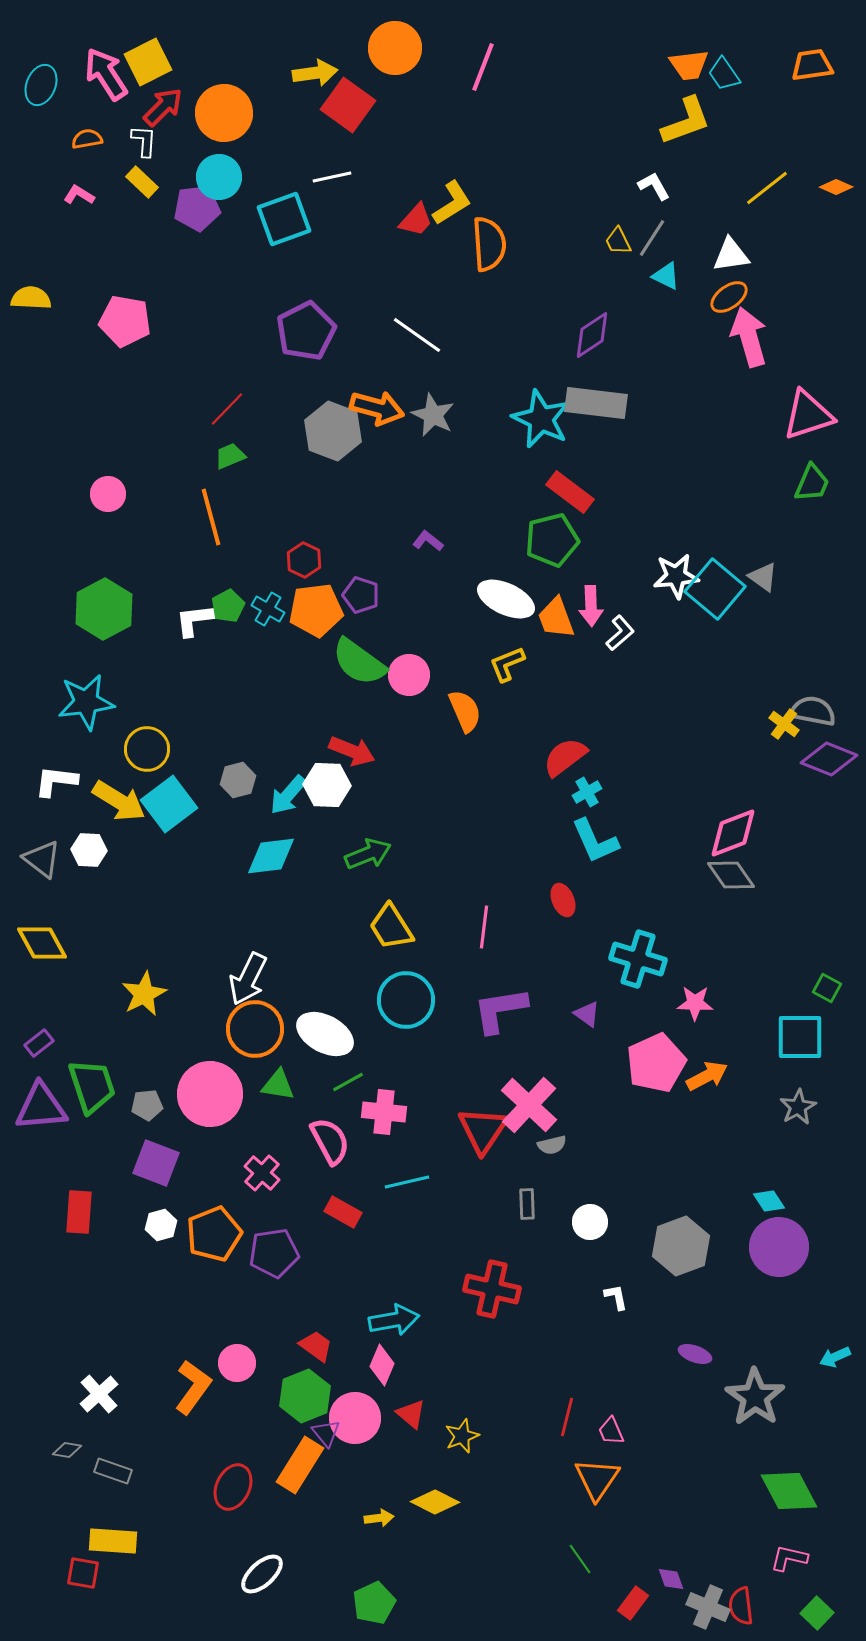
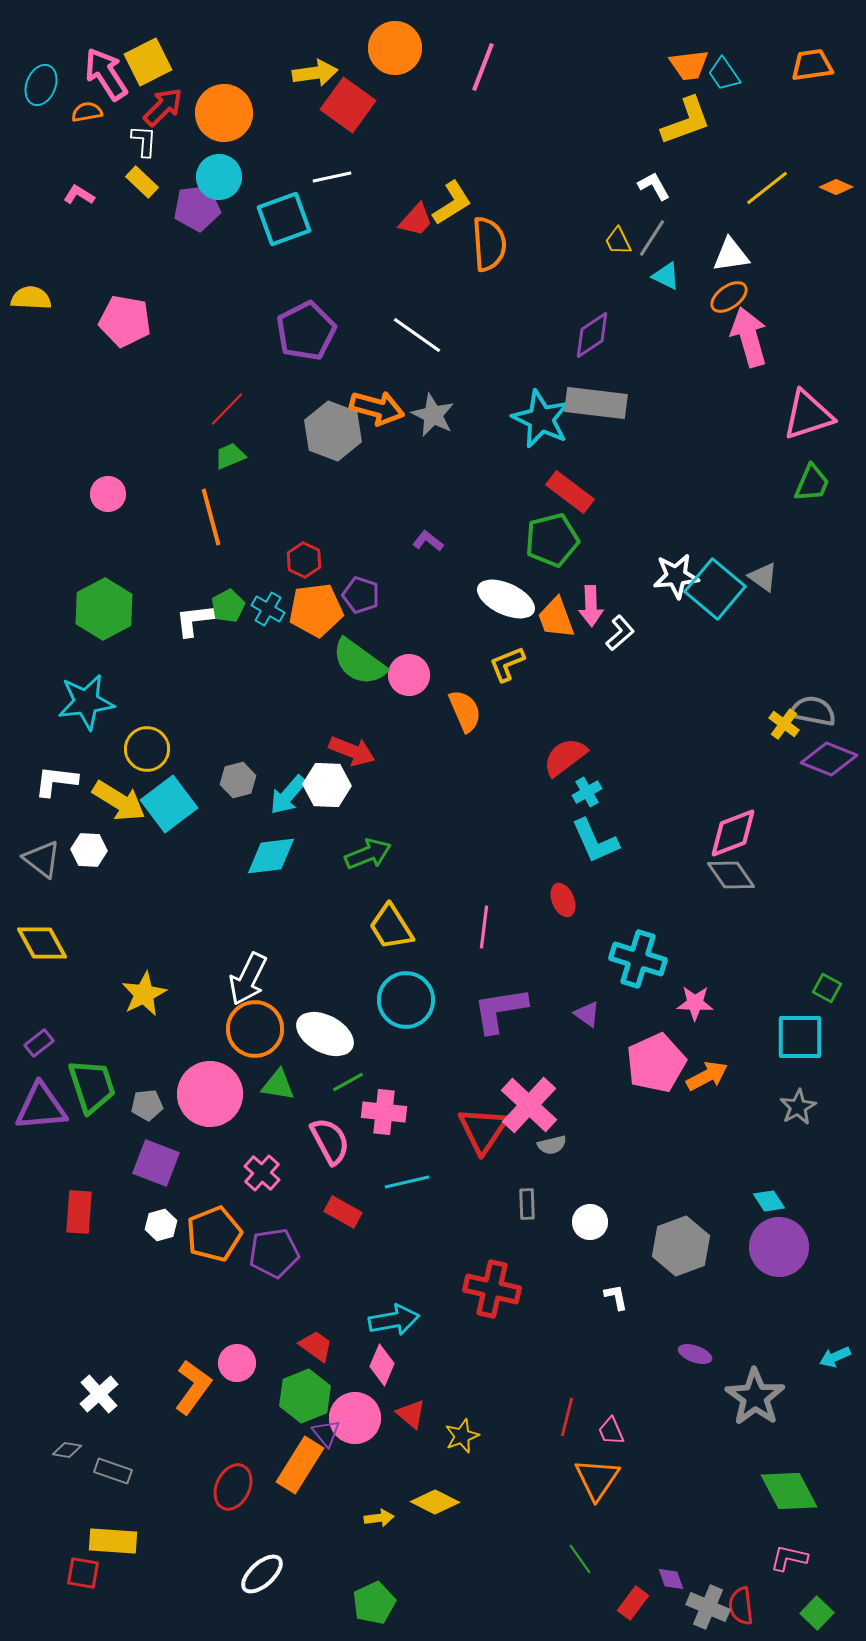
orange semicircle at (87, 139): moved 27 px up
